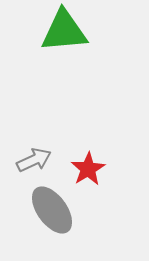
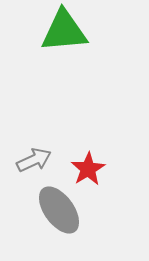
gray ellipse: moved 7 px right
